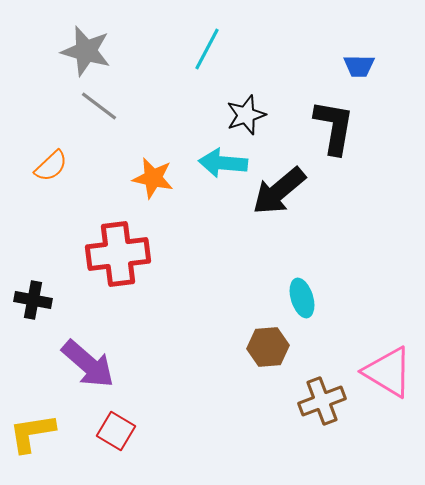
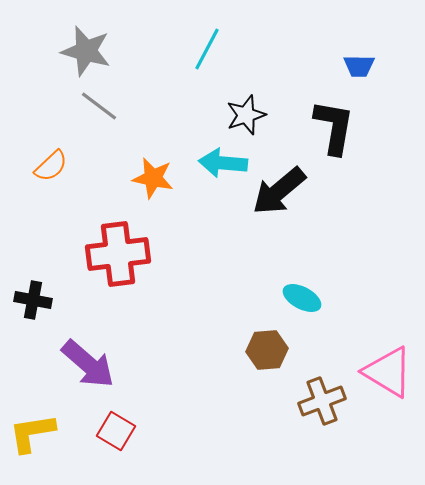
cyan ellipse: rotated 45 degrees counterclockwise
brown hexagon: moved 1 px left, 3 px down
